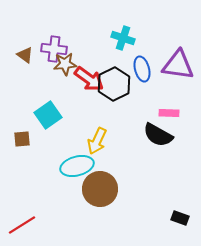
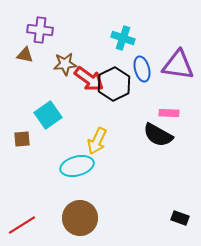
purple cross: moved 14 px left, 19 px up
brown triangle: rotated 24 degrees counterclockwise
brown circle: moved 20 px left, 29 px down
